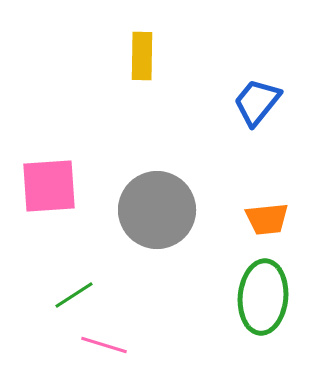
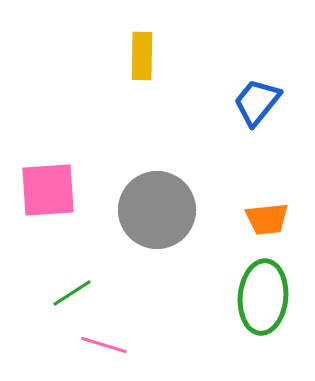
pink square: moved 1 px left, 4 px down
green line: moved 2 px left, 2 px up
